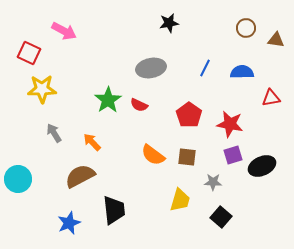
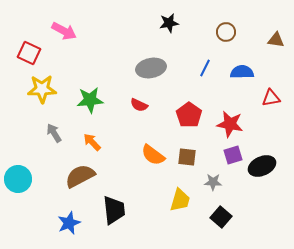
brown circle: moved 20 px left, 4 px down
green star: moved 18 px left; rotated 28 degrees clockwise
